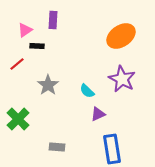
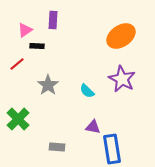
purple triangle: moved 5 px left, 13 px down; rotated 35 degrees clockwise
